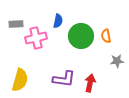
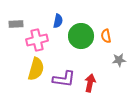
pink cross: moved 1 px right, 2 px down
gray star: moved 2 px right, 1 px up
yellow semicircle: moved 16 px right, 11 px up
